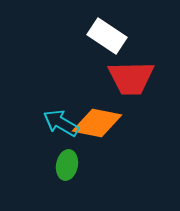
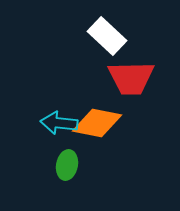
white rectangle: rotated 9 degrees clockwise
cyan arrow: moved 2 px left; rotated 24 degrees counterclockwise
